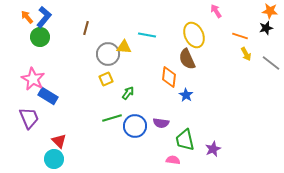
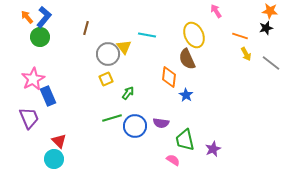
yellow triangle: rotated 49 degrees clockwise
pink star: rotated 15 degrees clockwise
blue rectangle: rotated 36 degrees clockwise
pink semicircle: rotated 24 degrees clockwise
